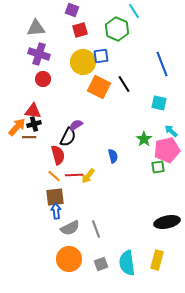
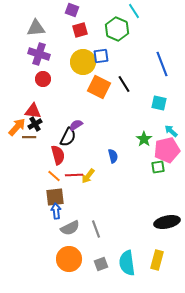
black cross: moved 1 px right; rotated 16 degrees counterclockwise
